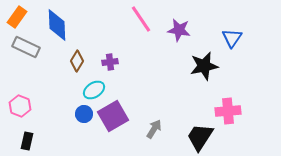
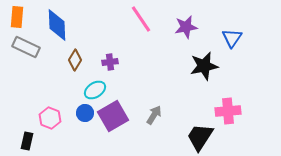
orange rectangle: rotated 30 degrees counterclockwise
purple star: moved 7 px right, 3 px up; rotated 20 degrees counterclockwise
brown diamond: moved 2 px left, 1 px up
cyan ellipse: moved 1 px right
pink hexagon: moved 30 px right, 12 px down
blue circle: moved 1 px right, 1 px up
gray arrow: moved 14 px up
